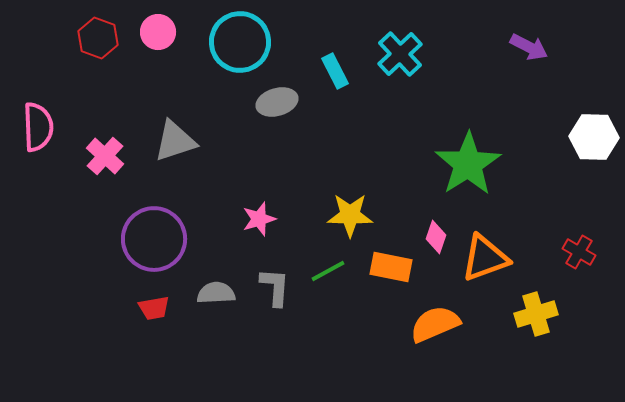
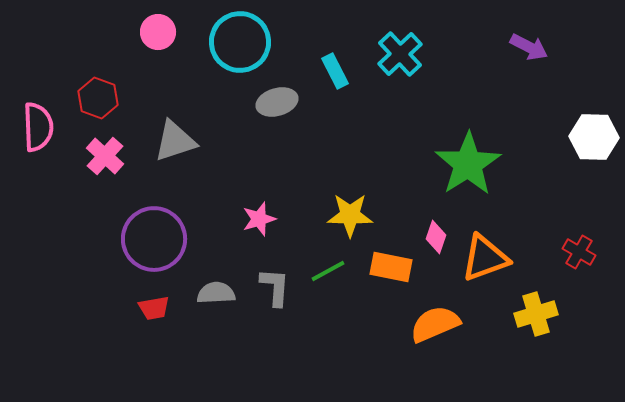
red hexagon: moved 60 px down
